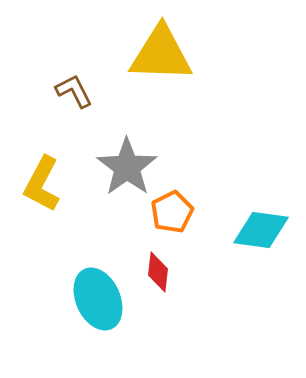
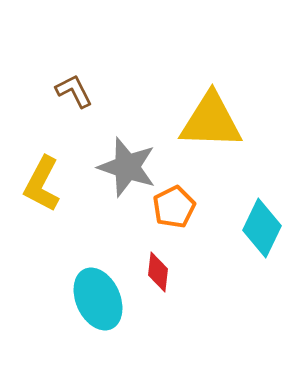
yellow triangle: moved 50 px right, 67 px down
gray star: rotated 18 degrees counterclockwise
orange pentagon: moved 2 px right, 5 px up
cyan diamond: moved 1 px right, 2 px up; rotated 72 degrees counterclockwise
